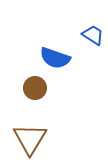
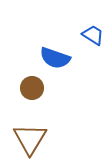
brown circle: moved 3 px left
